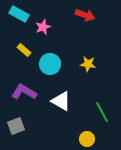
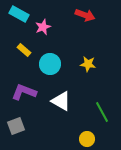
purple L-shape: rotated 10 degrees counterclockwise
